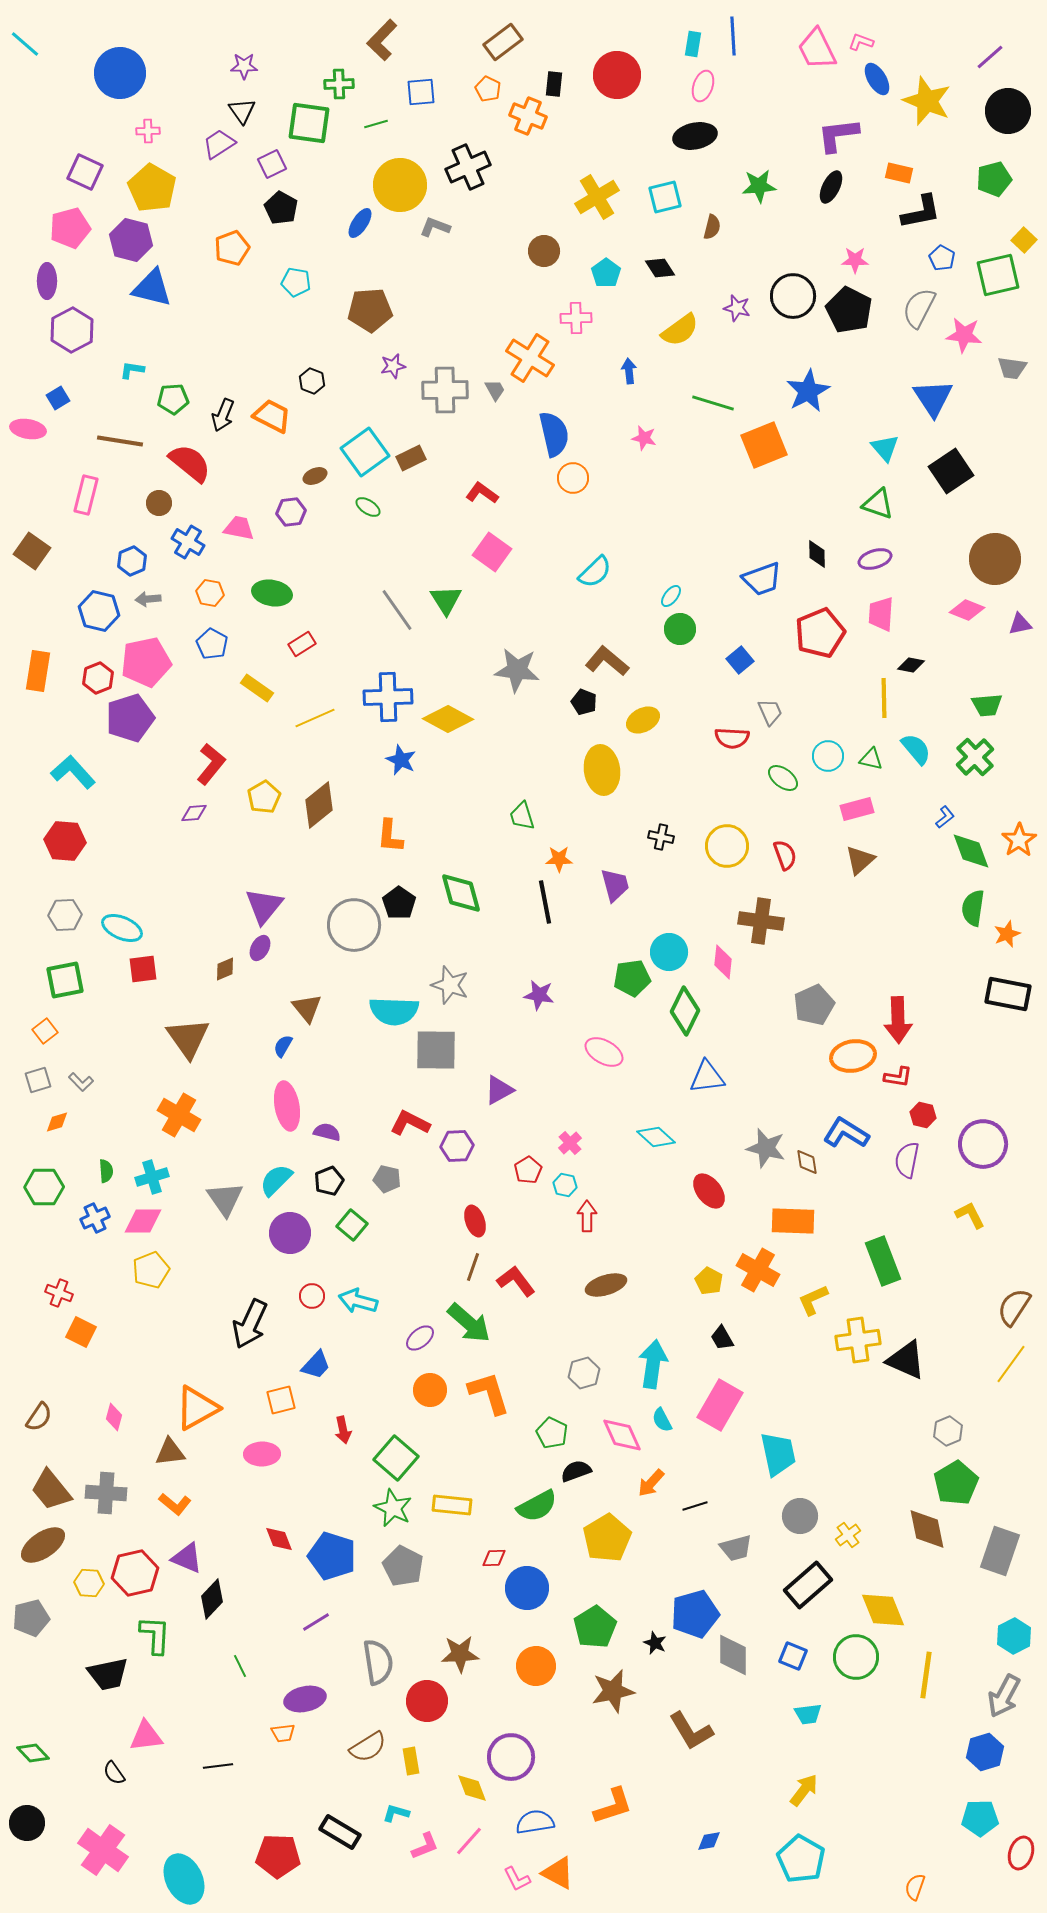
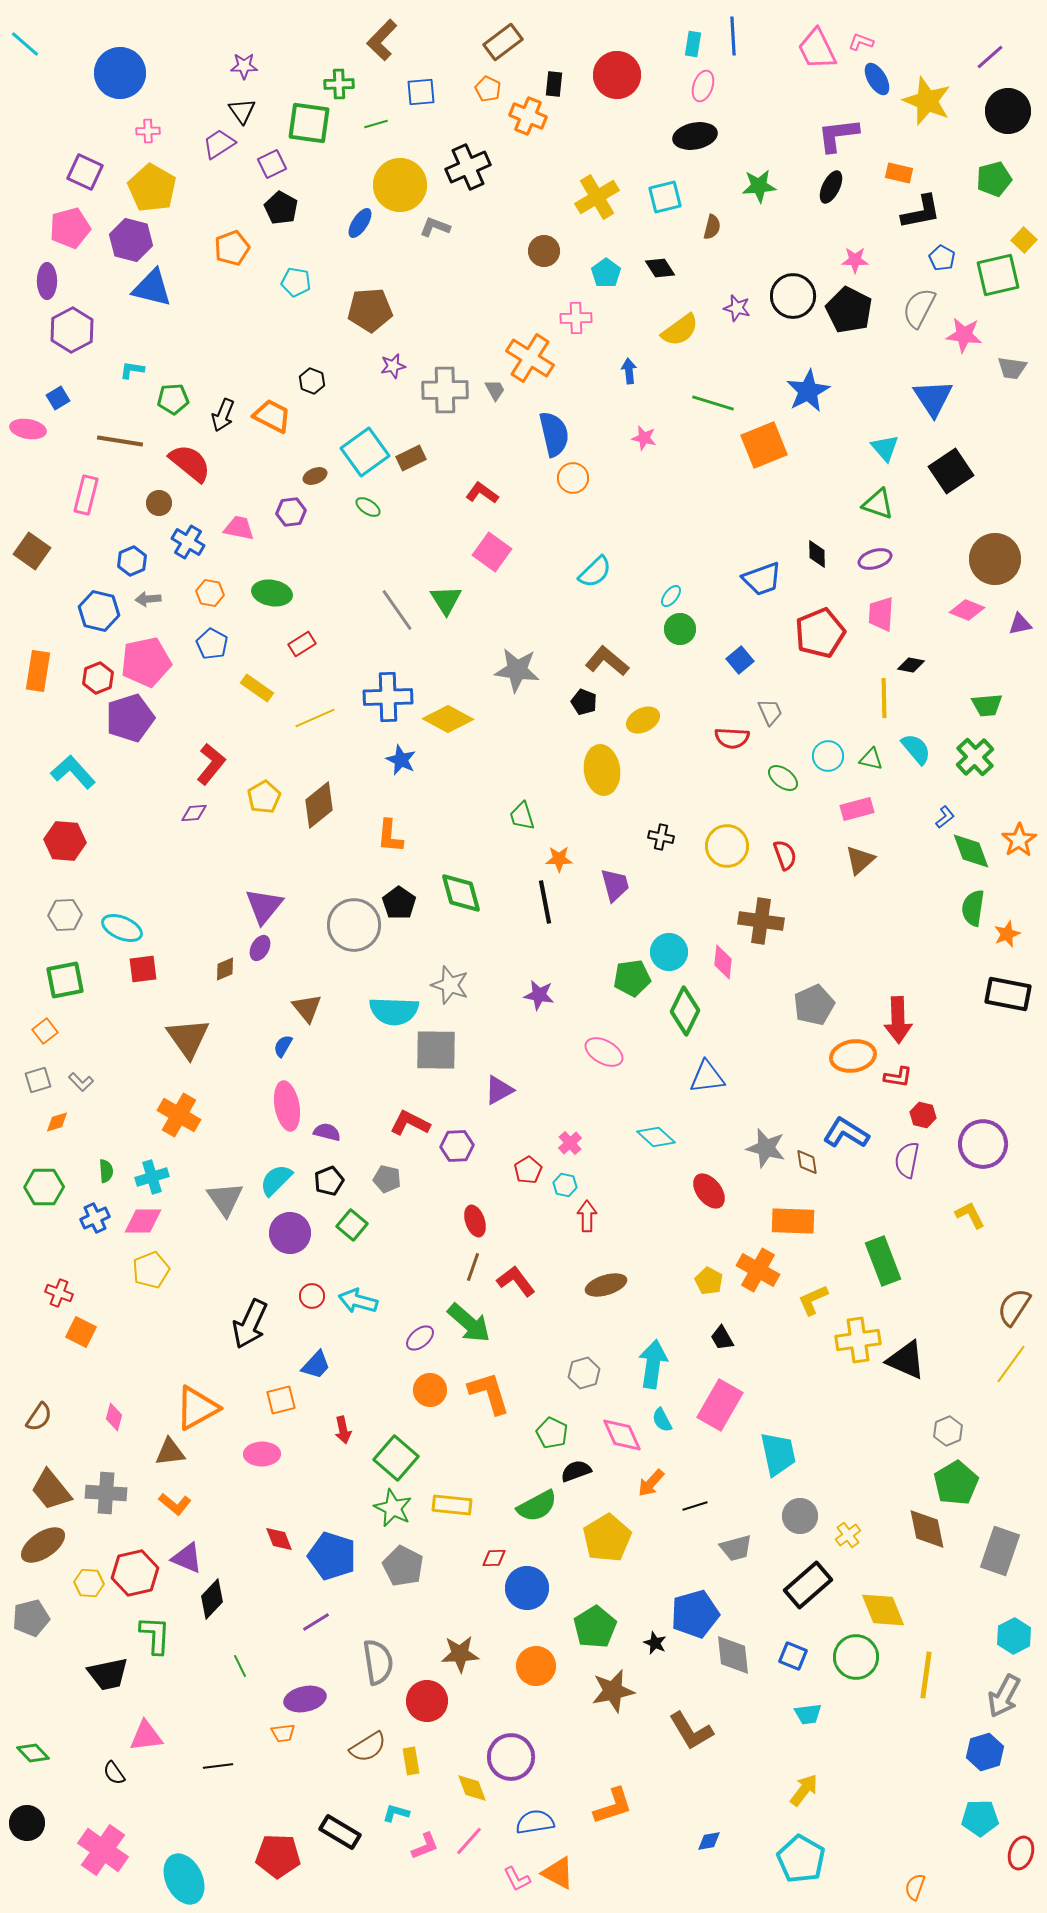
gray diamond at (733, 1655): rotated 6 degrees counterclockwise
